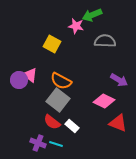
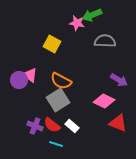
pink star: moved 1 px right, 3 px up
gray square: rotated 20 degrees clockwise
red semicircle: moved 3 px down
purple cross: moved 3 px left, 17 px up
